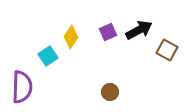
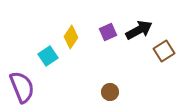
brown square: moved 3 px left, 1 px down; rotated 30 degrees clockwise
purple semicircle: rotated 24 degrees counterclockwise
